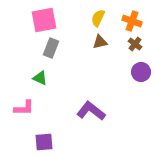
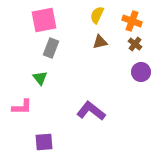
yellow semicircle: moved 1 px left, 3 px up
green triangle: rotated 28 degrees clockwise
pink L-shape: moved 2 px left, 1 px up
